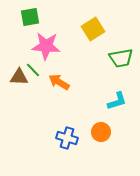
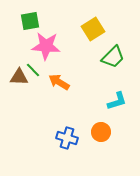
green square: moved 4 px down
green trapezoid: moved 8 px left, 1 px up; rotated 35 degrees counterclockwise
